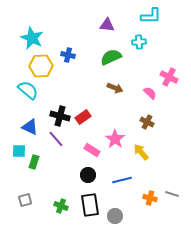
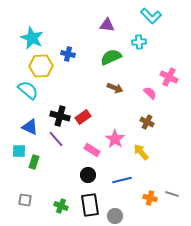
cyan L-shape: rotated 45 degrees clockwise
blue cross: moved 1 px up
gray square: rotated 24 degrees clockwise
